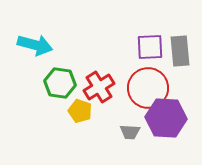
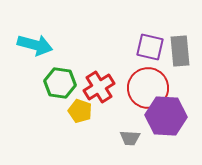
purple square: rotated 16 degrees clockwise
purple hexagon: moved 2 px up
gray trapezoid: moved 6 px down
